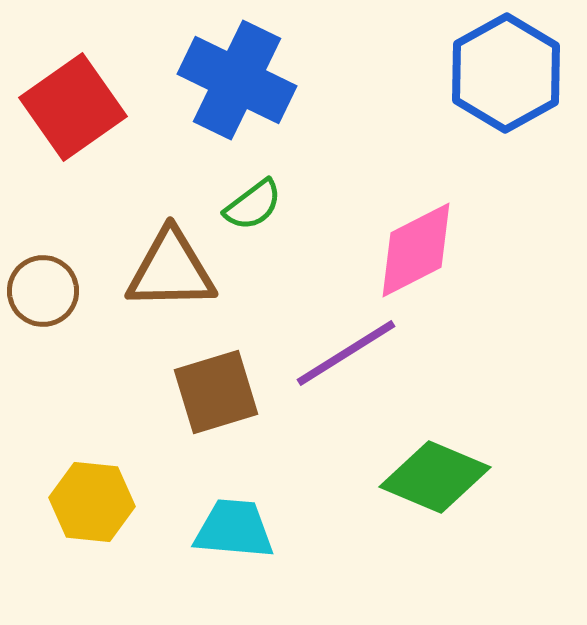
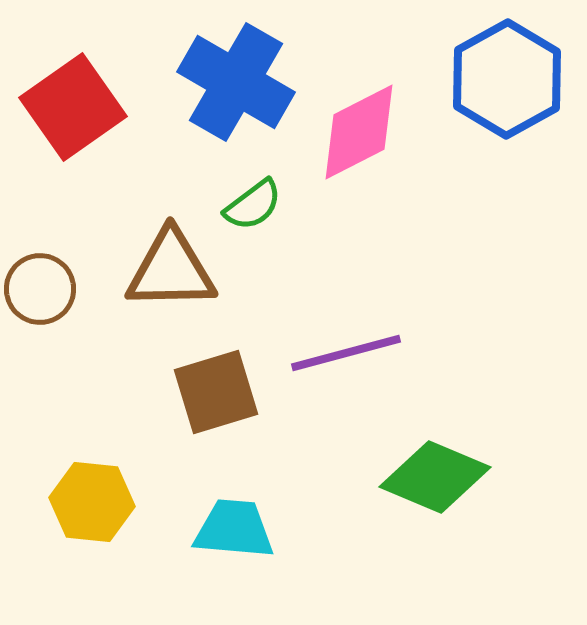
blue hexagon: moved 1 px right, 6 px down
blue cross: moved 1 px left, 2 px down; rotated 4 degrees clockwise
pink diamond: moved 57 px left, 118 px up
brown circle: moved 3 px left, 2 px up
purple line: rotated 17 degrees clockwise
